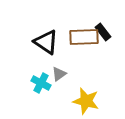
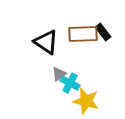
brown rectangle: moved 1 px left, 3 px up
cyan cross: moved 29 px right
